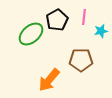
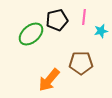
black pentagon: rotated 15 degrees clockwise
brown pentagon: moved 3 px down
